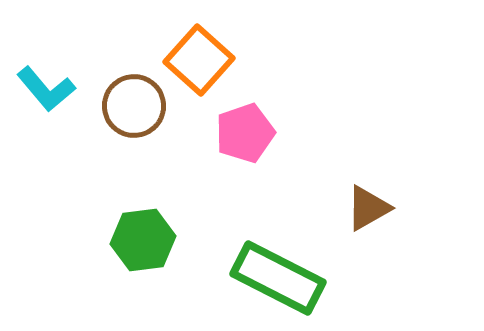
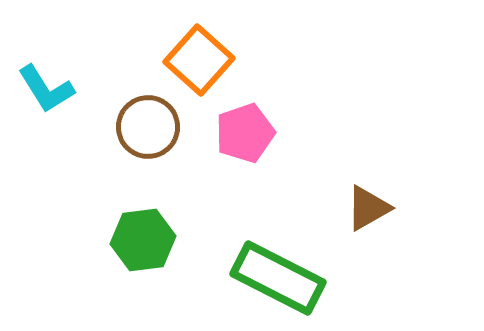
cyan L-shape: rotated 8 degrees clockwise
brown circle: moved 14 px right, 21 px down
